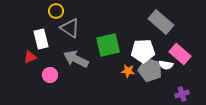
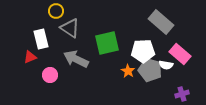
green square: moved 1 px left, 2 px up
orange star: rotated 24 degrees clockwise
